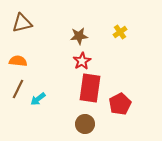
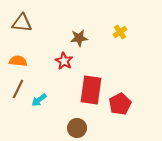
brown triangle: rotated 20 degrees clockwise
brown star: moved 2 px down
red star: moved 18 px left; rotated 12 degrees counterclockwise
red rectangle: moved 1 px right, 2 px down
cyan arrow: moved 1 px right, 1 px down
brown circle: moved 8 px left, 4 px down
